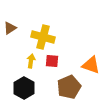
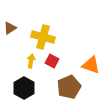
red square: rotated 24 degrees clockwise
